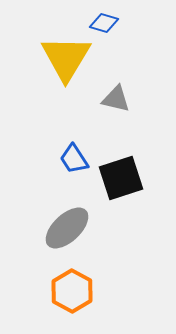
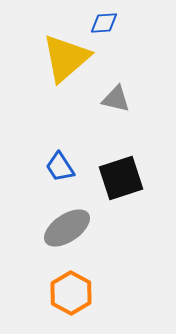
blue diamond: rotated 20 degrees counterclockwise
yellow triangle: rotated 18 degrees clockwise
blue trapezoid: moved 14 px left, 8 px down
gray ellipse: rotated 9 degrees clockwise
orange hexagon: moved 1 px left, 2 px down
